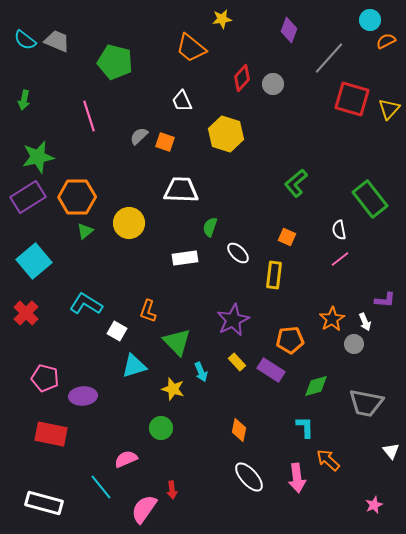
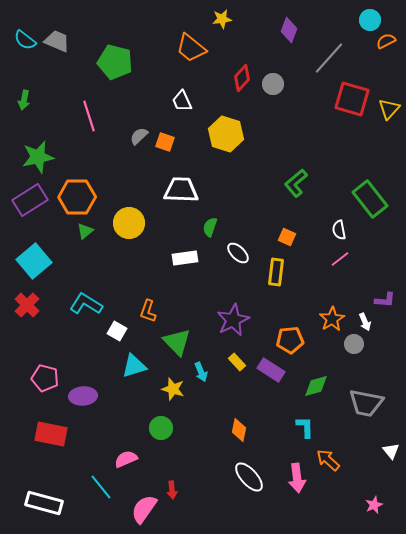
purple rectangle at (28, 197): moved 2 px right, 3 px down
yellow rectangle at (274, 275): moved 2 px right, 3 px up
red cross at (26, 313): moved 1 px right, 8 px up
